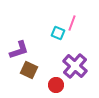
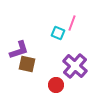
brown square: moved 2 px left, 6 px up; rotated 12 degrees counterclockwise
